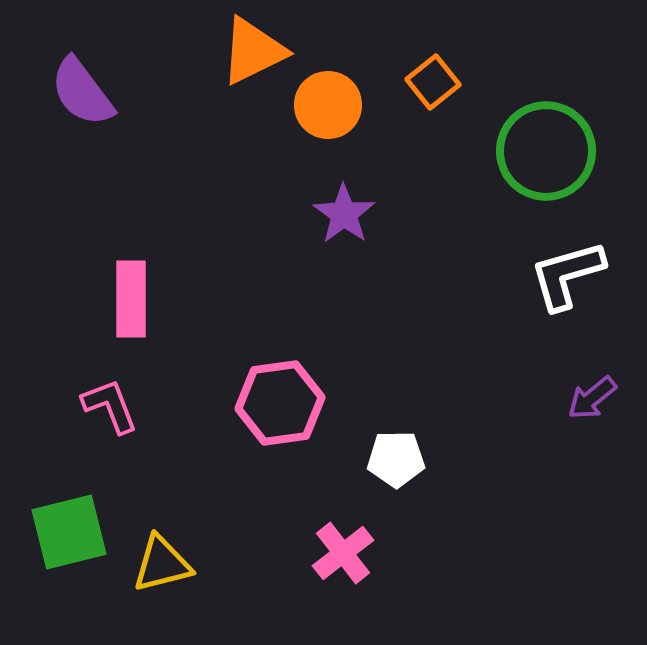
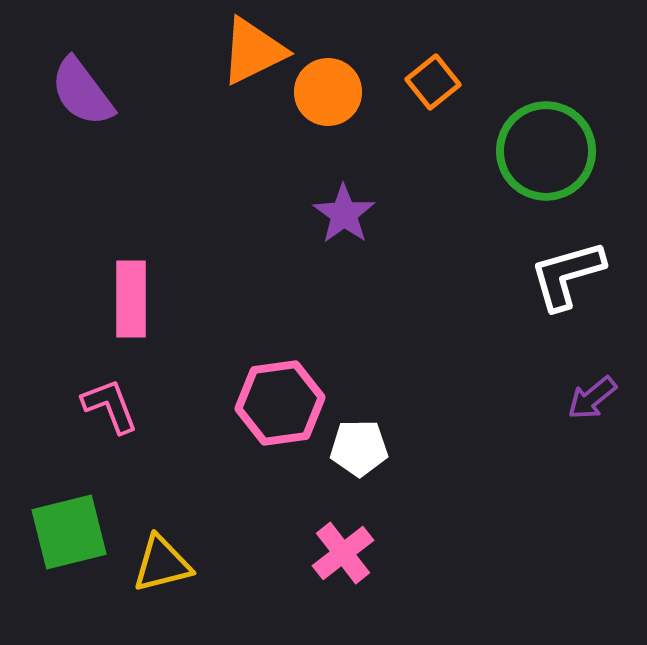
orange circle: moved 13 px up
white pentagon: moved 37 px left, 11 px up
